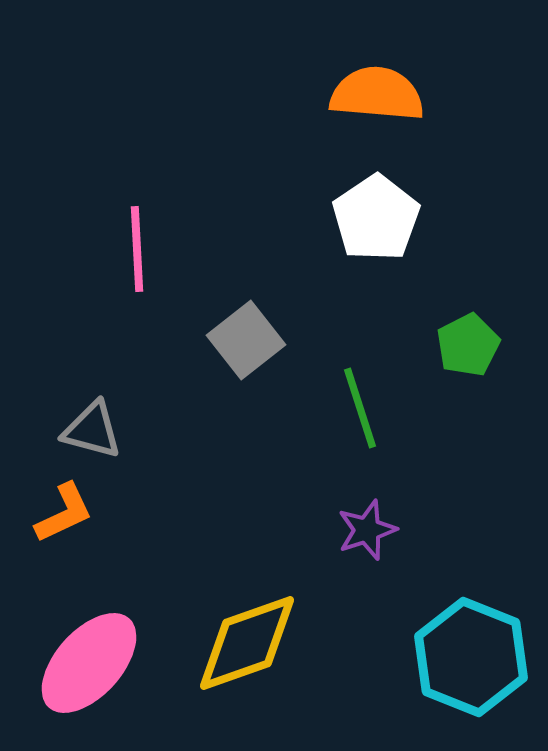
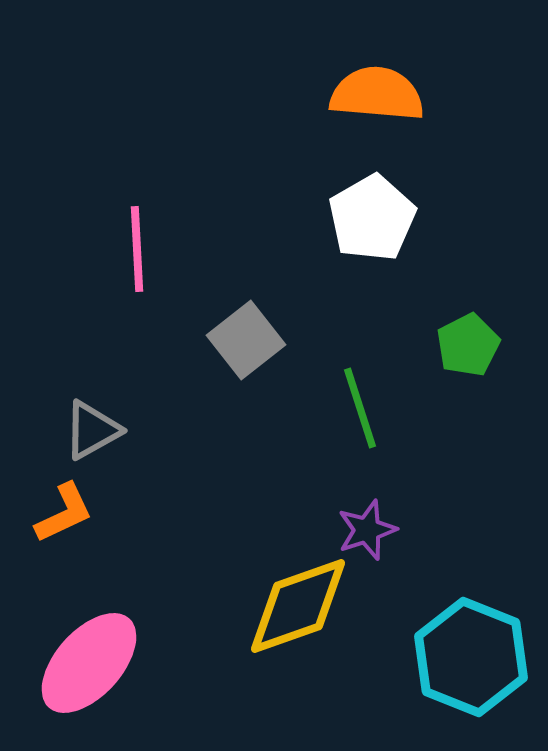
white pentagon: moved 4 px left; rotated 4 degrees clockwise
gray triangle: rotated 44 degrees counterclockwise
yellow diamond: moved 51 px right, 37 px up
